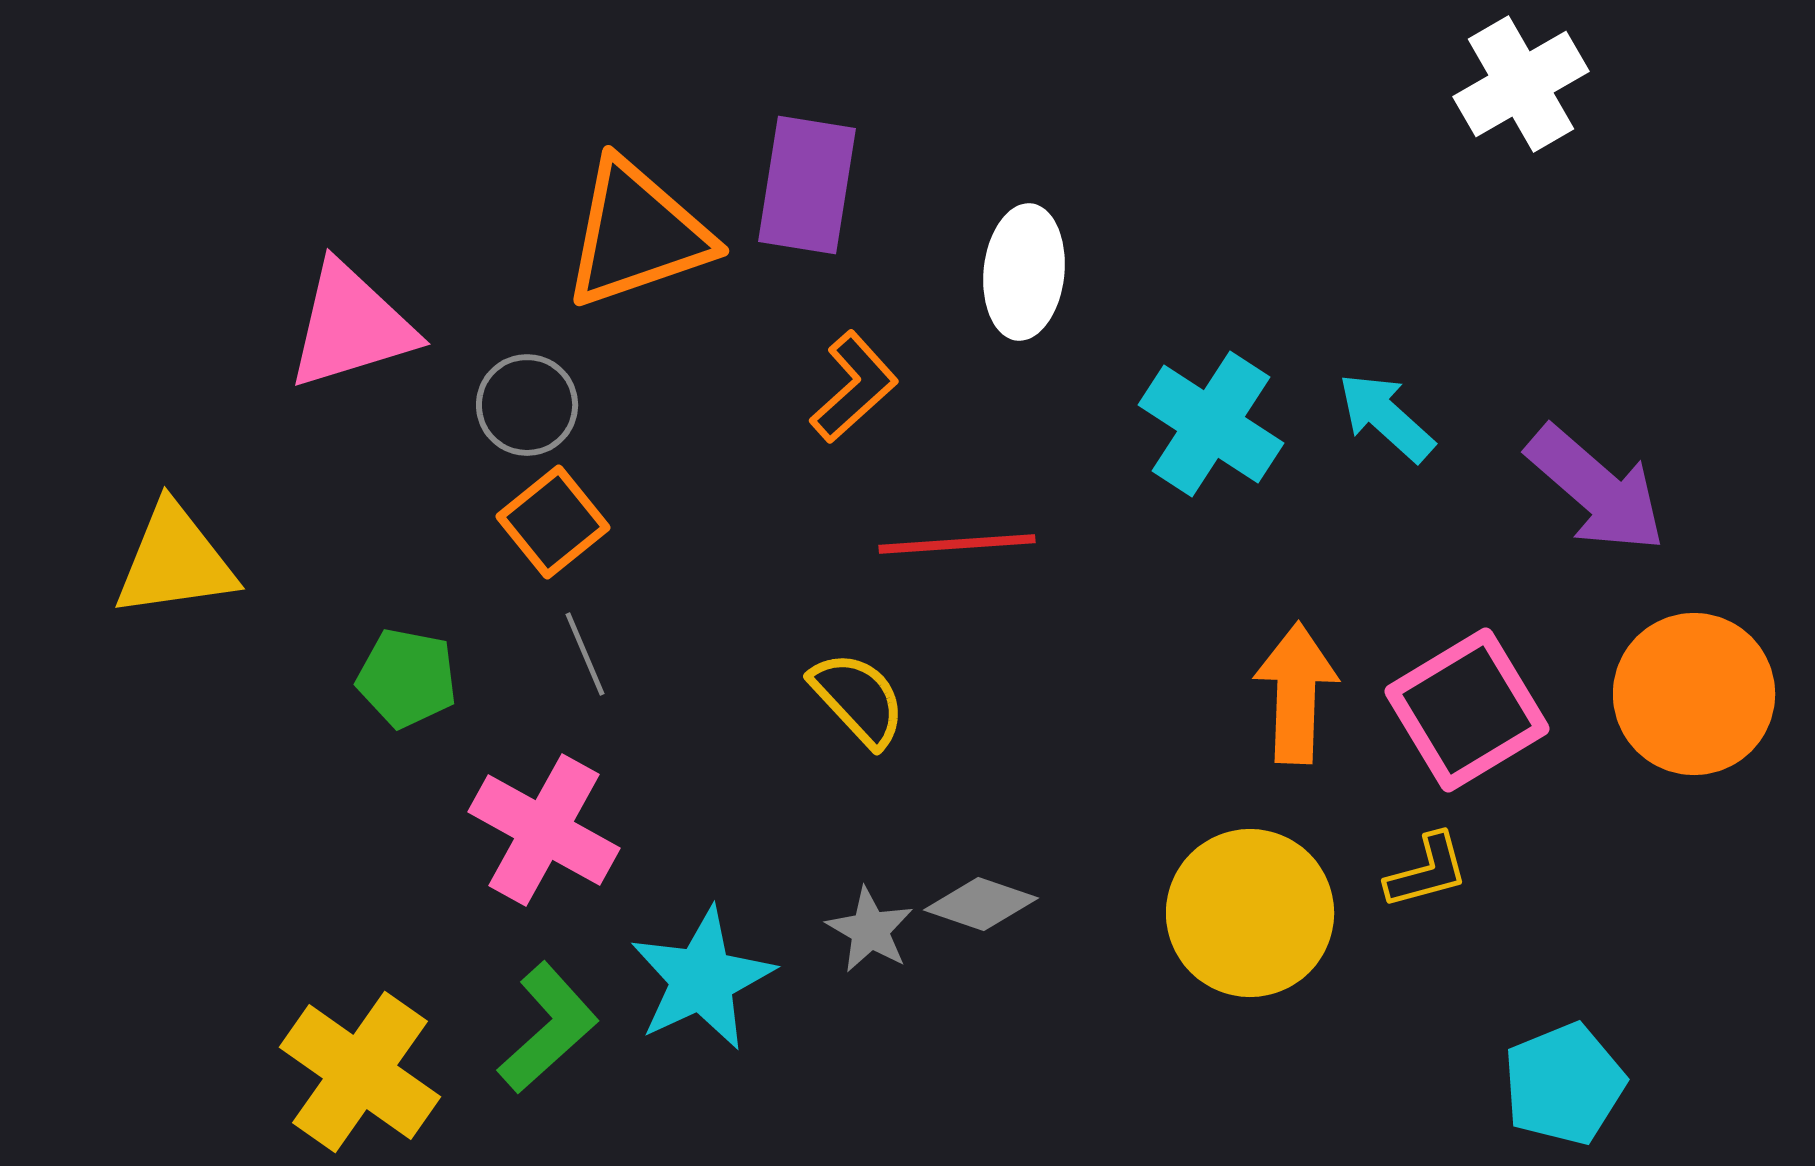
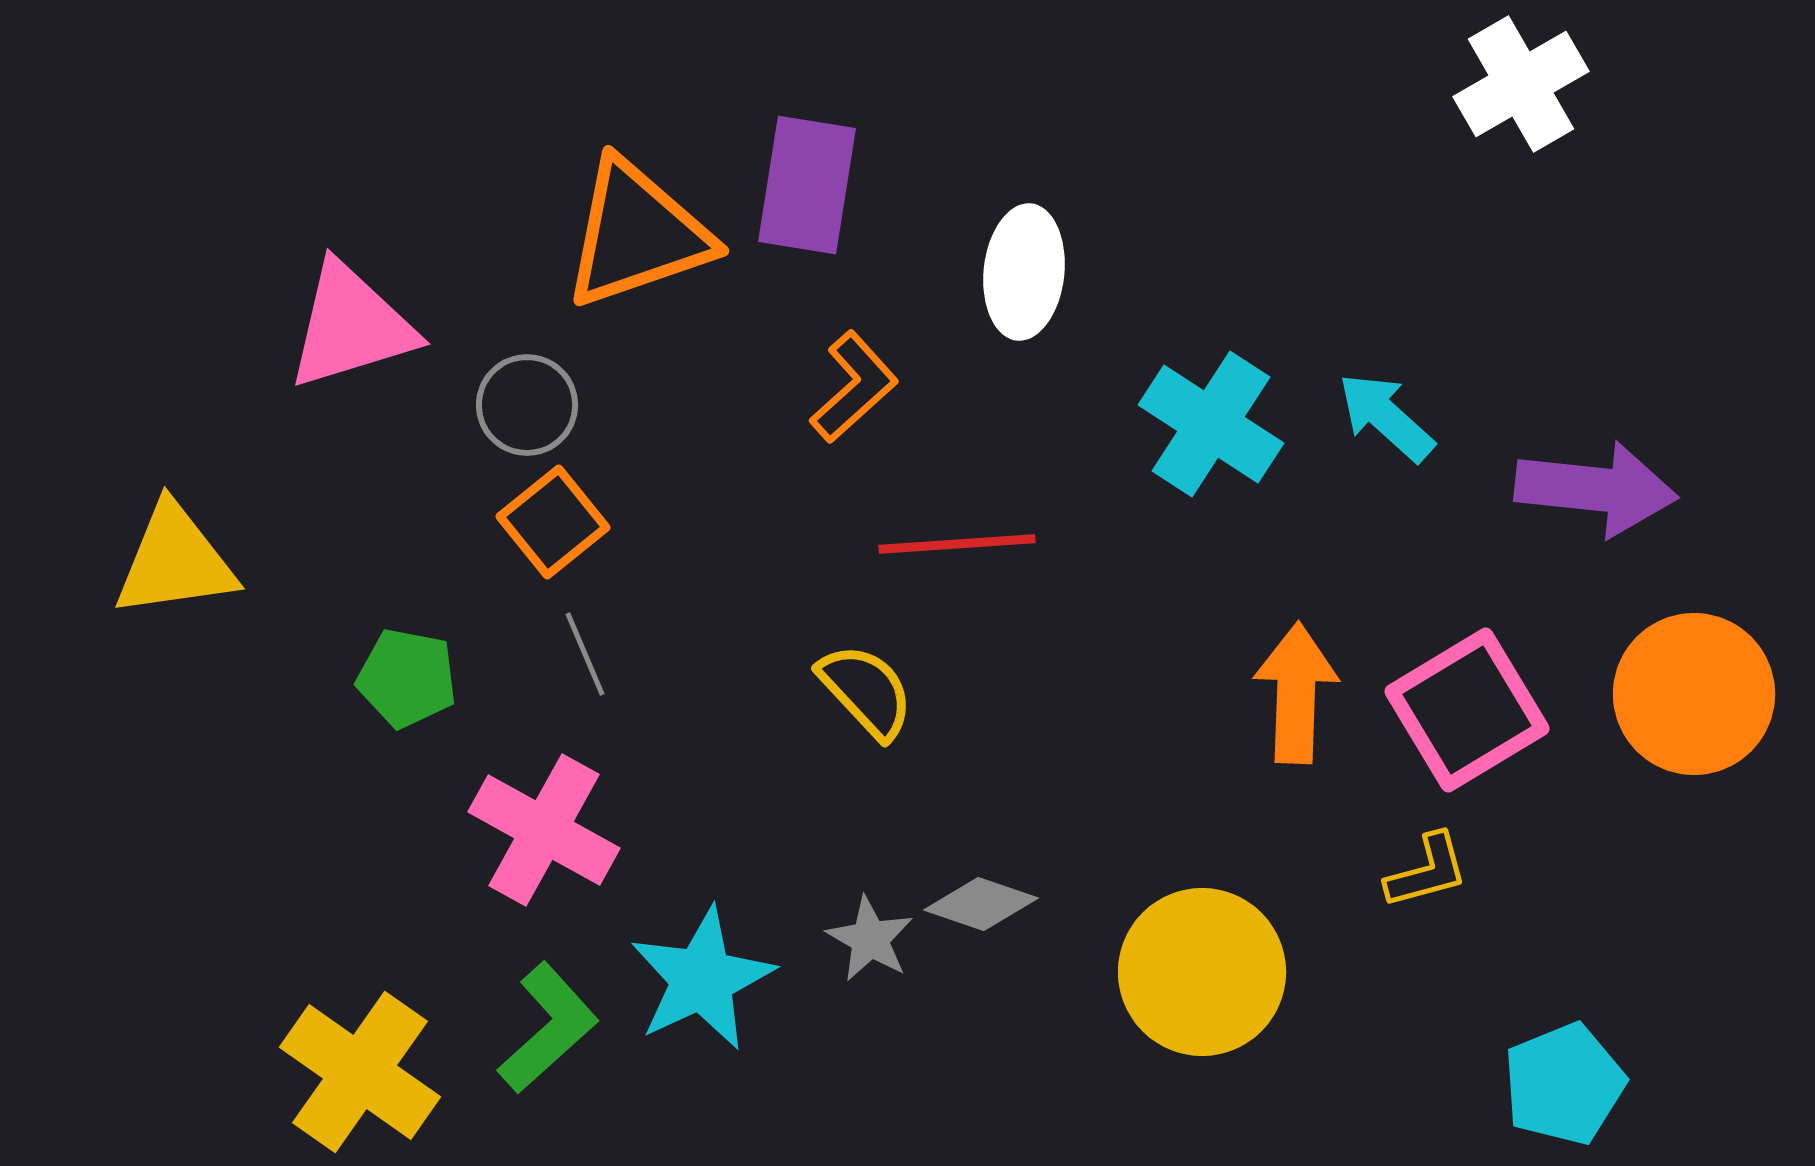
purple arrow: rotated 35 degrees counterclockwise
yellow semicircle: moved 8 px right, 8 px up
yellow circle: moved 48 px left, 59 px down
gray star: moved 9 px down
